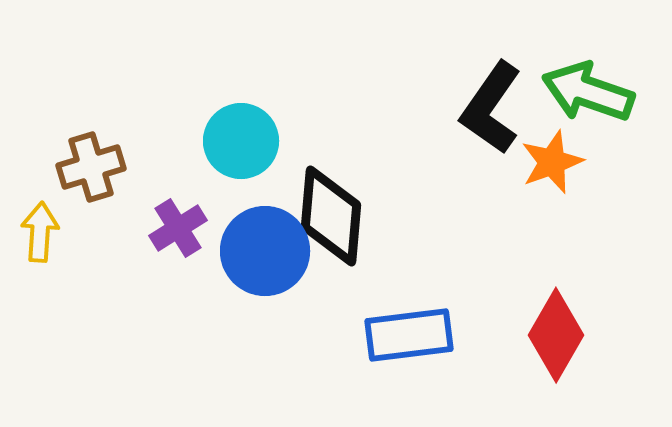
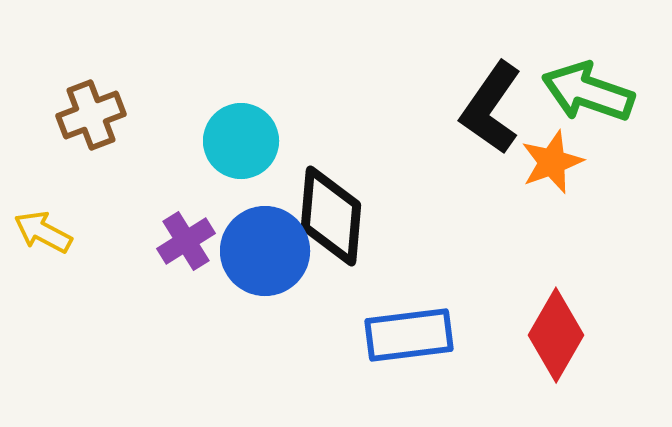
brown cross: moved 52 px up; rotated 4 degrees counterclockwise
purple cross: moved 8 px right, 13 px down
yellow arrow: moved 3 px right; rotated 66 degrees counterclockwise
